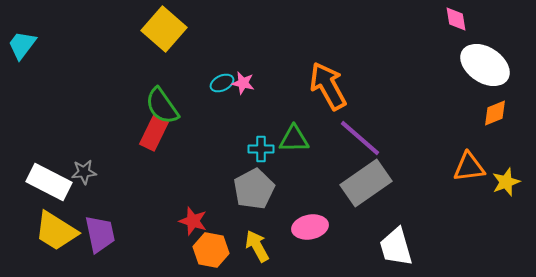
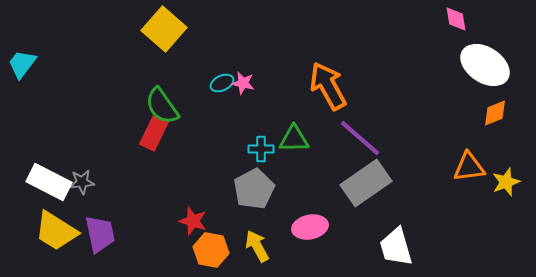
cyan trapezoid: moved 19 px down
gray star: moved 2 px left, 10 px down
